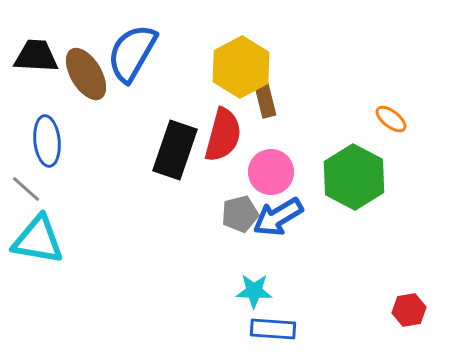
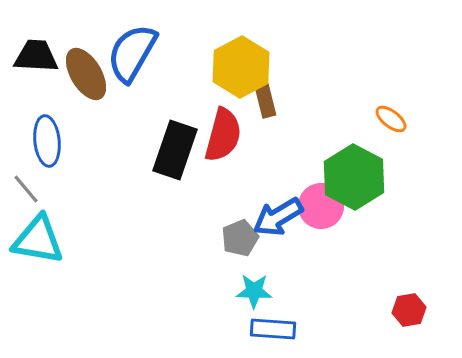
pink circle: moved 50 px right, 34 px down
gray line: rotated 8 degrees clockwise
gray pentagon: moved 24 px down; rotated 9 degrees counterclockwise
